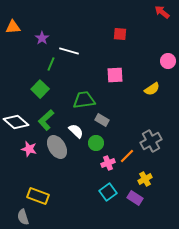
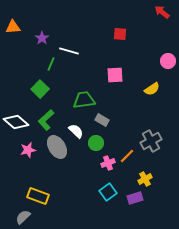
pink star: moved 1 px left, 1 px down; rotated 28 degrees counterclockwise
purple rectangle: rotated 49 degrees counterclockwise
gray semicircle: rotated 63 degrees clockwise
